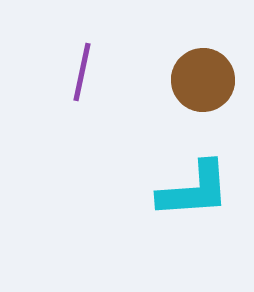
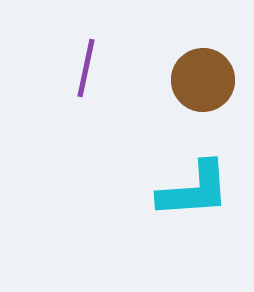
purple line: moved 4 px right, 4 px up
